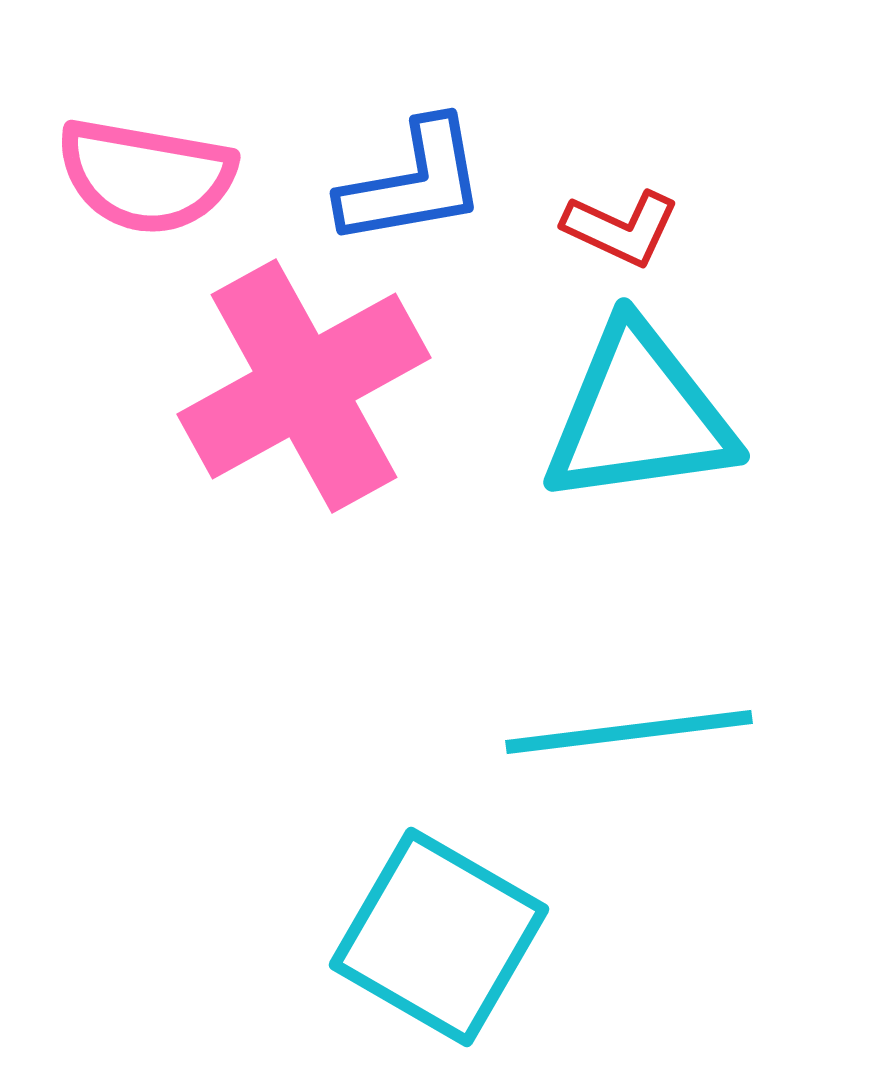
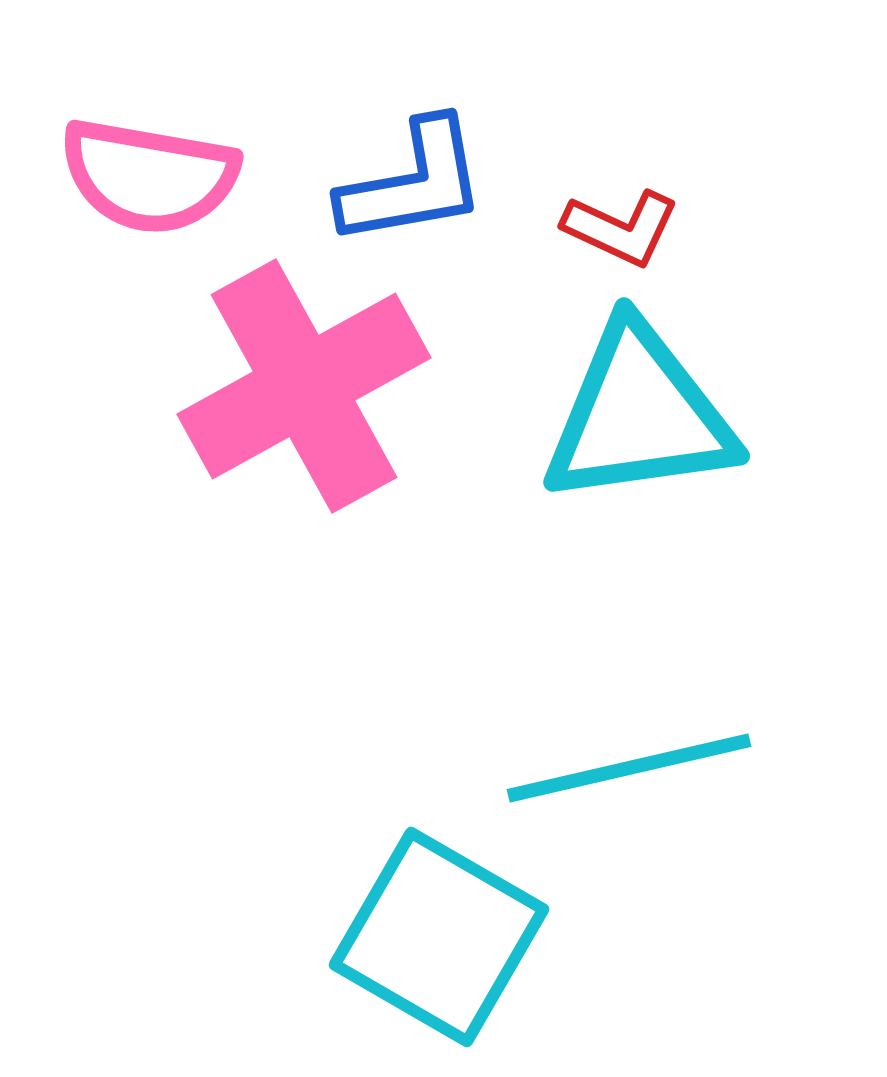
pink semicircle: moved 3 px right
cyan line: moved 36 px down; rotated 6 degrees counterclockwise
